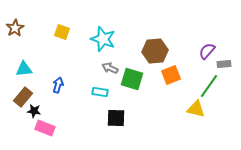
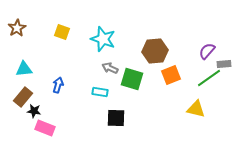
brown star: moved 2 px right
green line: moved 8 px up; rotated 20 degrees clockwise
